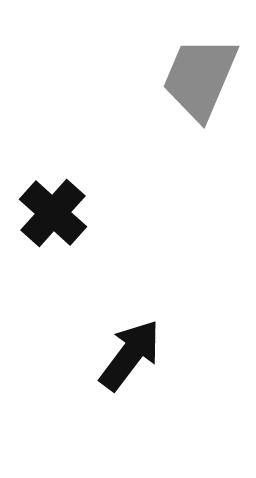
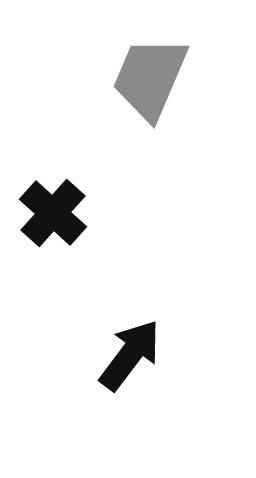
gray trapezoid: moved 50 px left
